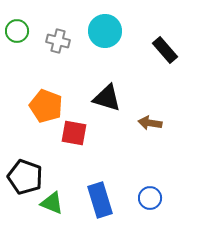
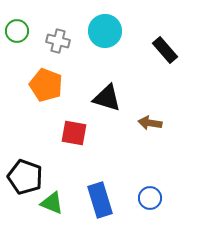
orange pentagon: moved 21 px up
